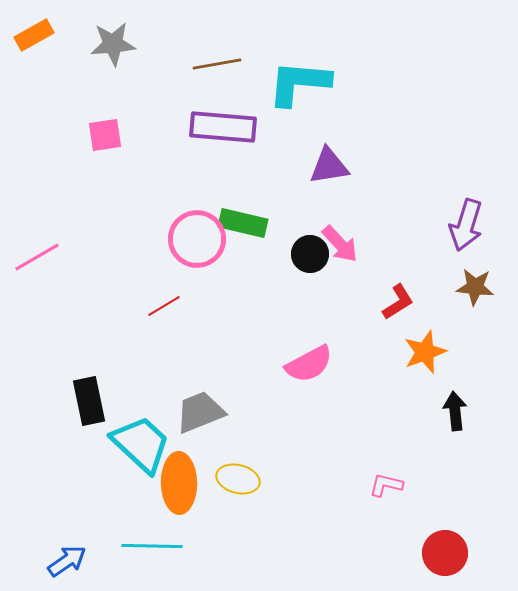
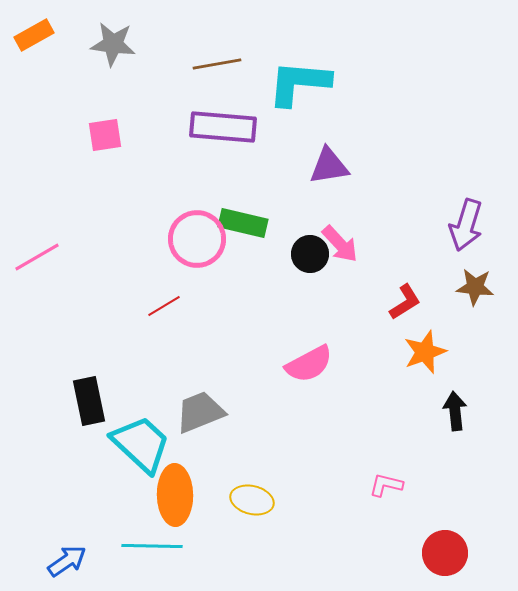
gray star: rotated 12 degrees clockwise
red L-shape: moved 7 px right
yellow ellipse: moved 14 px right, 21 px down
orange ellipse: moved 4 px left, 12 px down
